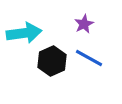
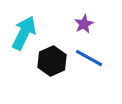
cyan arrow: rotated 56 degrees counterclockwise
